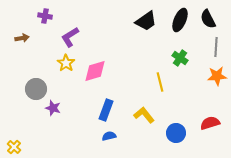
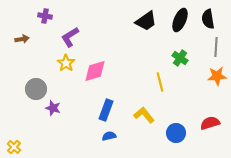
black semicircle: rotated 18 degrees clockwise
brown arrow: moved 1 px down
